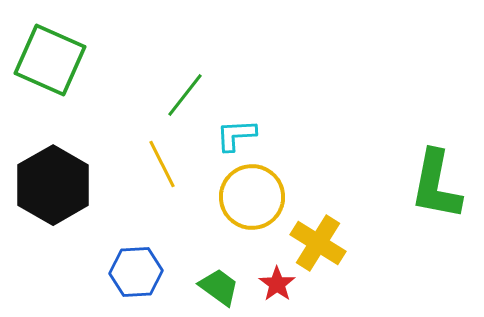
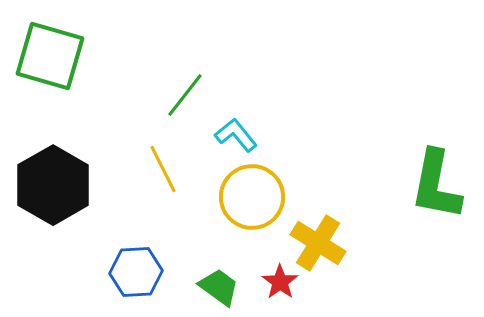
green square: moved 4 px up; rotated 8 degrees counterclockwise
cyan L-shape: rotated 54 degrees clockwise
yellow line: moved 1 px right, 5 px down
red star: moved 3 px right, 2 px up
